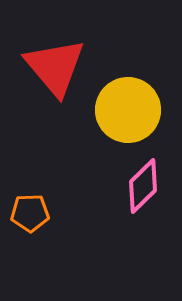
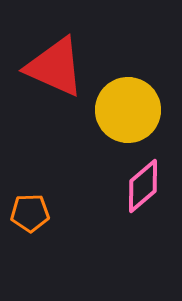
red triangle: rotated 26 degrees counterclockwise
pink diamond: rotated 4 degrees clockwise
